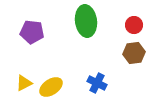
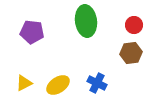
brown hexagon: moved 3 px left
yellow ellipse: moved 7 px right, 2 px up
